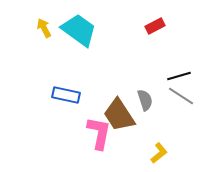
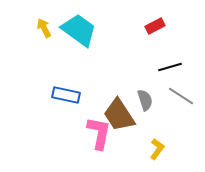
black line: moved 9 px left, 9 px up
yellow L-shape: moved 2 px left, 4 px up; rotated 15 degrees counterclockwise
